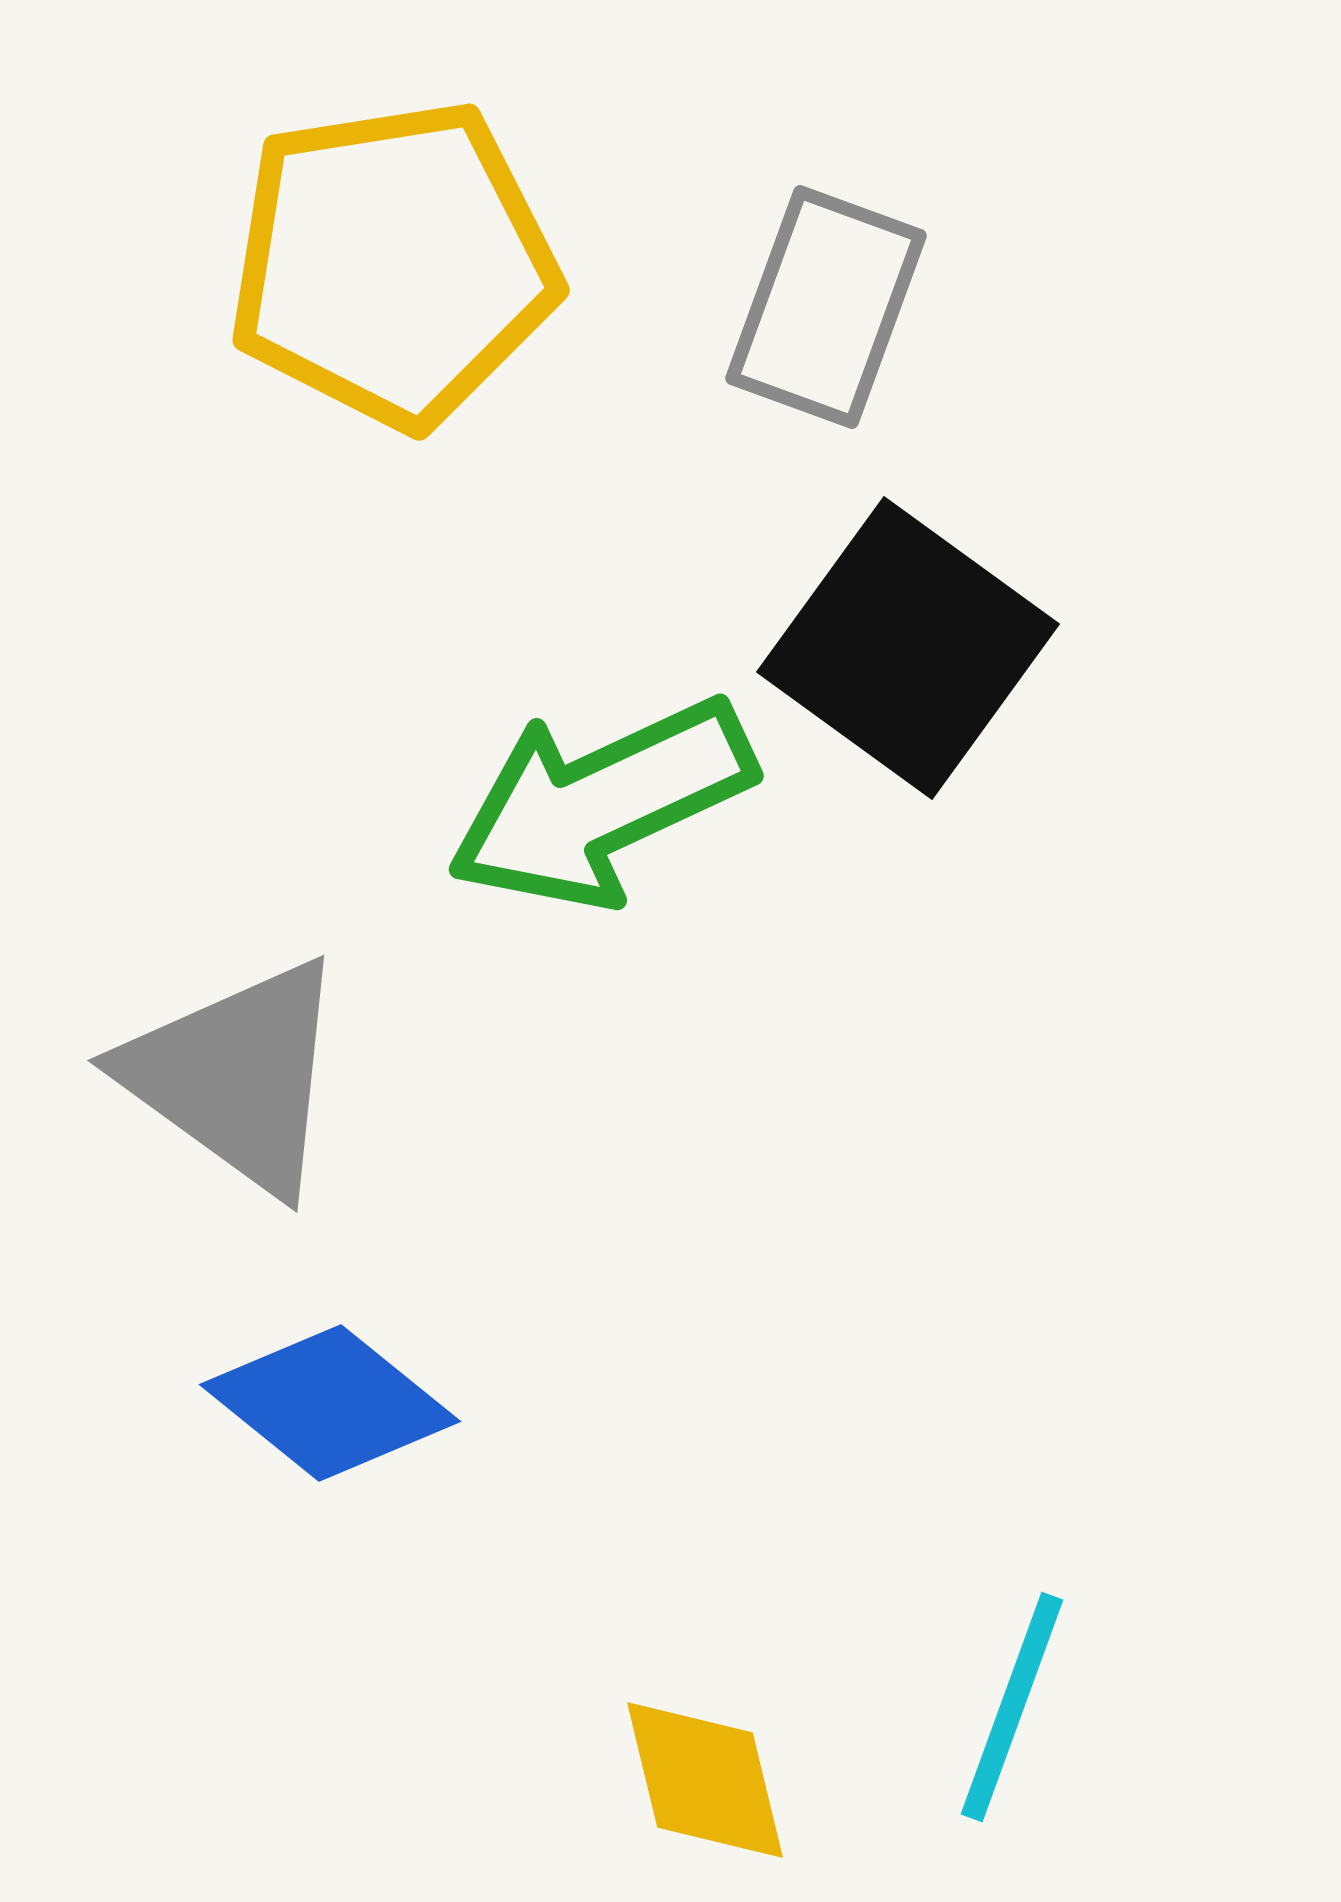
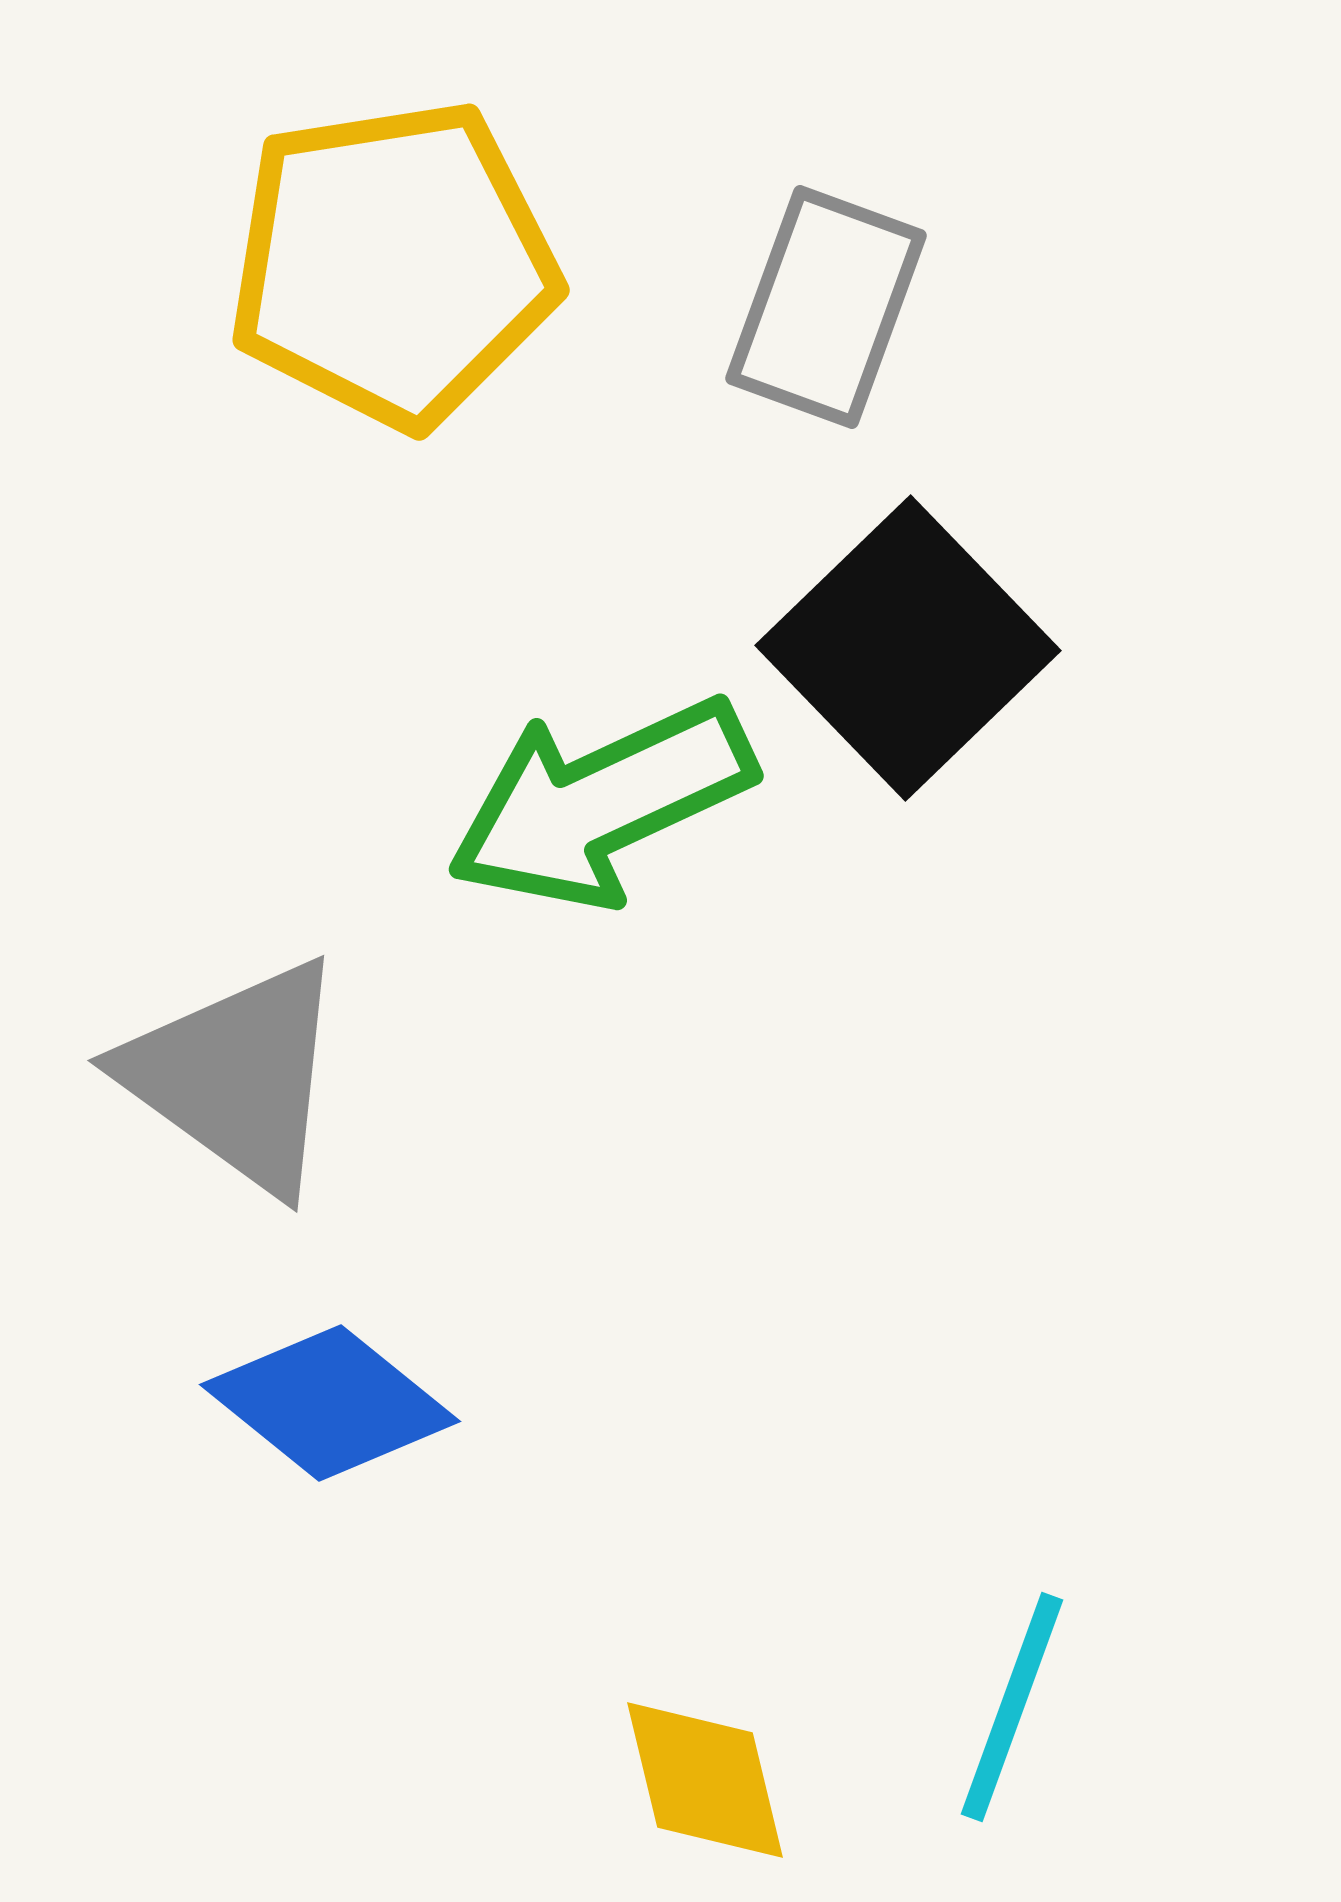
black square: rotated 10 degrees clockwise
